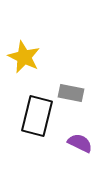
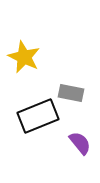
black rectangle: moved 1 px right; rotated 54 degrees clockwise
purple semicircle: rotated 25 degrees clockwise
